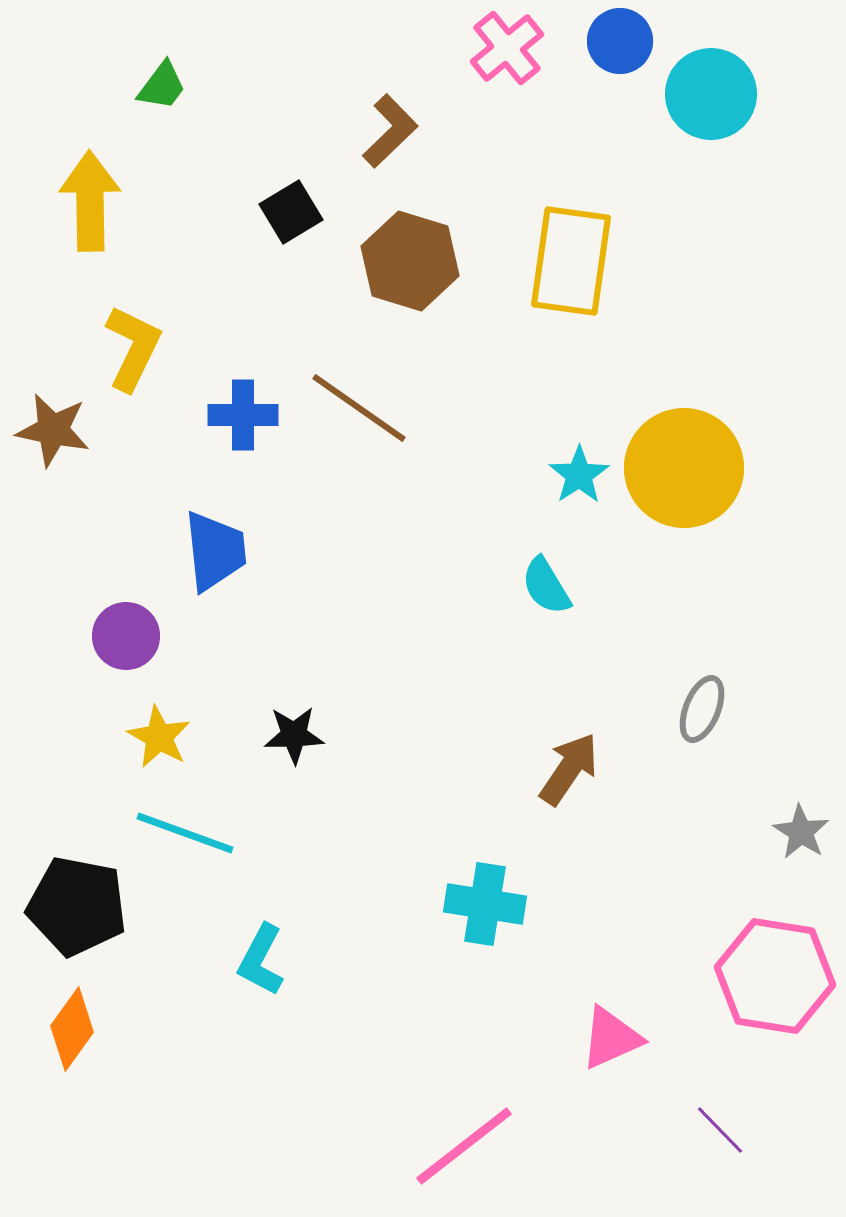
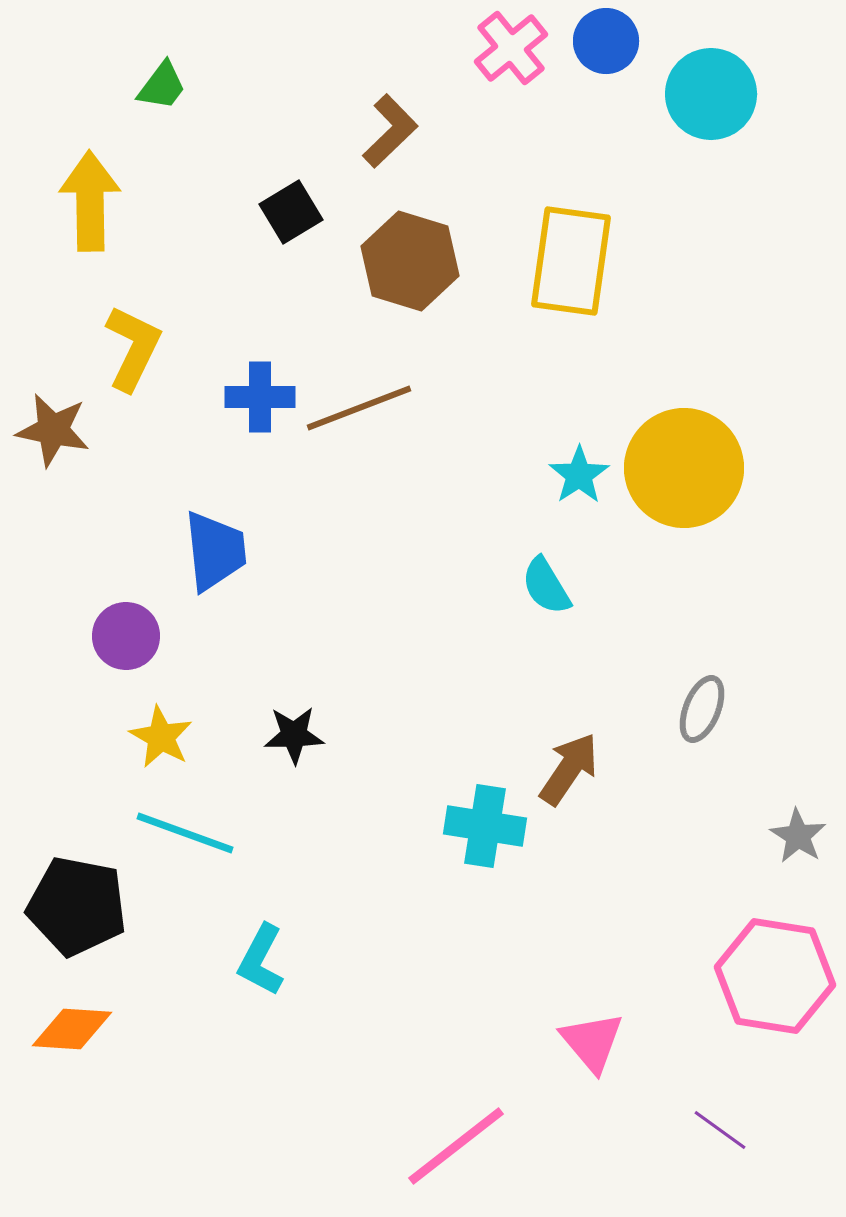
blue circle: moved 14 px left
pink cross: moved 4 px right
brown line: rotated 56 degrees counterclockwise
blue cross: moved 17 px right, 18 px up
yellow star: moved 2 px right
gray star: moved 3 px left, 4 px down
cyan cross: moved 78 px up
orange diamond: rotated 58 degrees clockwise
pink triangle: moved 19 px left, 4 px down; rotated 46 degrees counterclockwise
purple line: rotated 10 degrees counterclockwise
pink line: moved 8 px left
